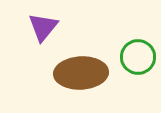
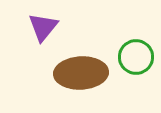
green circle: moved 2 px left
